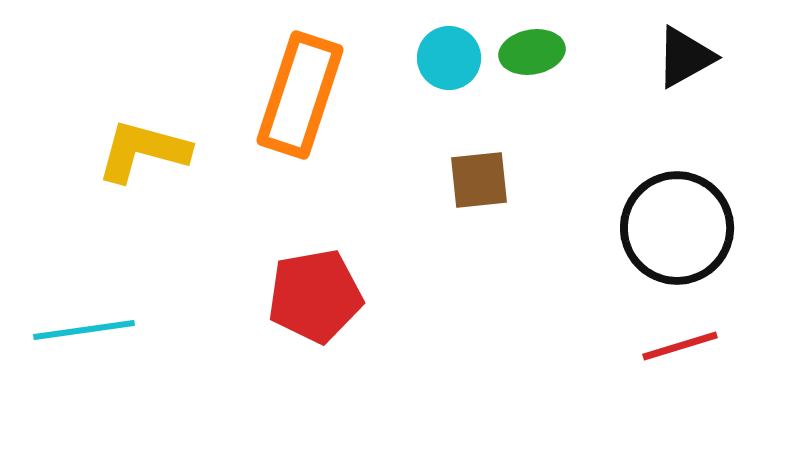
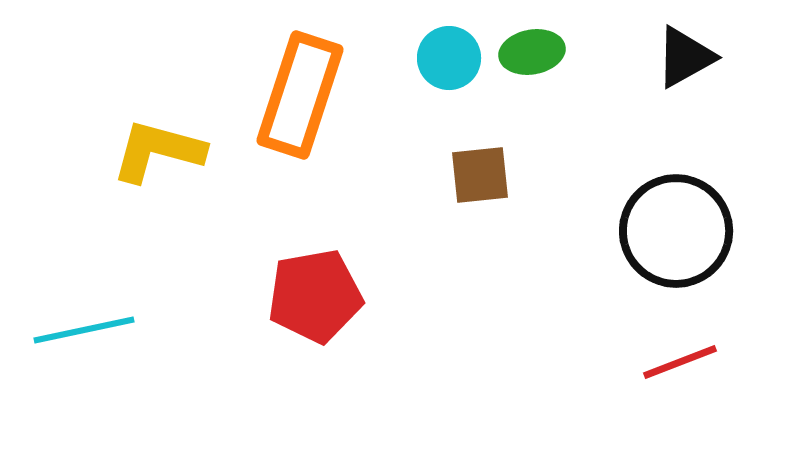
yellow L-shape: moved 15 px right
brown square: moved 1 px right, 5 px up
black circle: moved 1 px left, 3 px down
cyan line: rotated 4 degrees counterclockwise
red line: moved 16 px down; rotated 4 degrees counterclockwise
